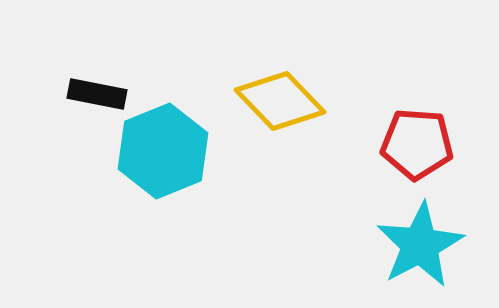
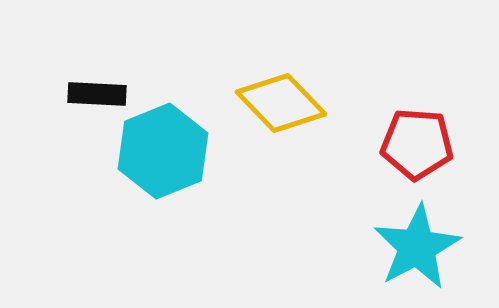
black rectangle: rotated 8 degrees counterclockwise
yellow diamond: moved 1 px right, 2 px down
cyan star: moved 3 px left, 2 px down
